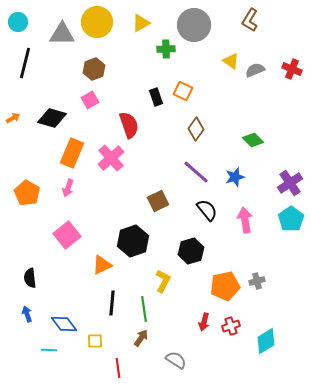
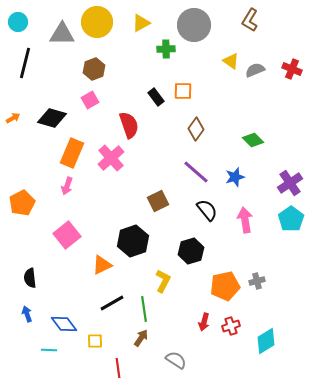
orange square at (183, 91): rotated 24 degrees counterclockwise
black rectangle at (156, 97): rotated 18 degrees counterclockwise
pink arrow at (68, 188): moved 1 px left, 2 px up
orange pentagon at (27, 193): moved 5 px left, 10 px down; rotated 15 degrees clockwise
black line at (112, 303): rotated 55 degrees clockwise
